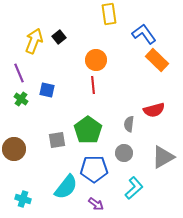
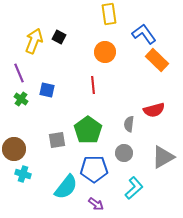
black square: rotated 24 degrees counterclockwise
orange circle: moved 9 px right, 8 px up
cyan cross: moved 25 px up
